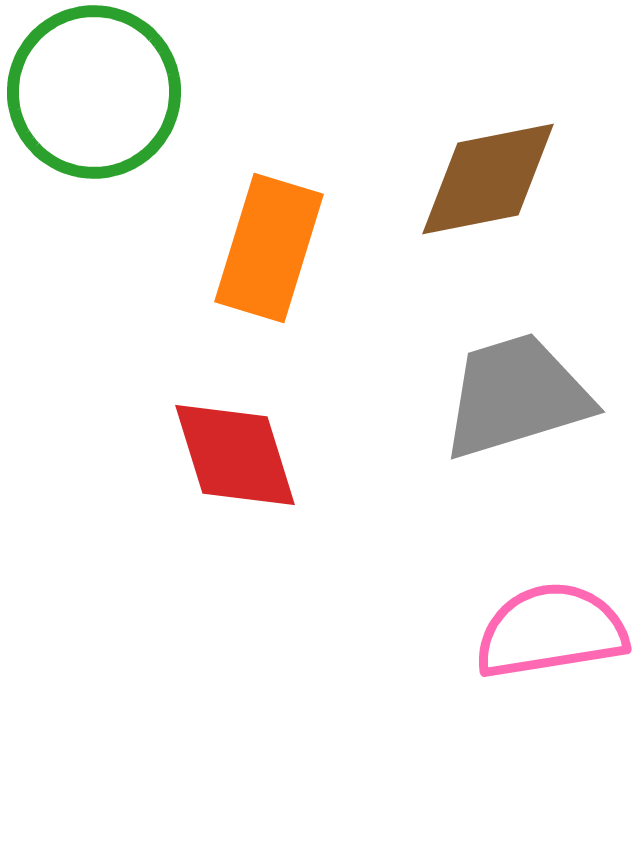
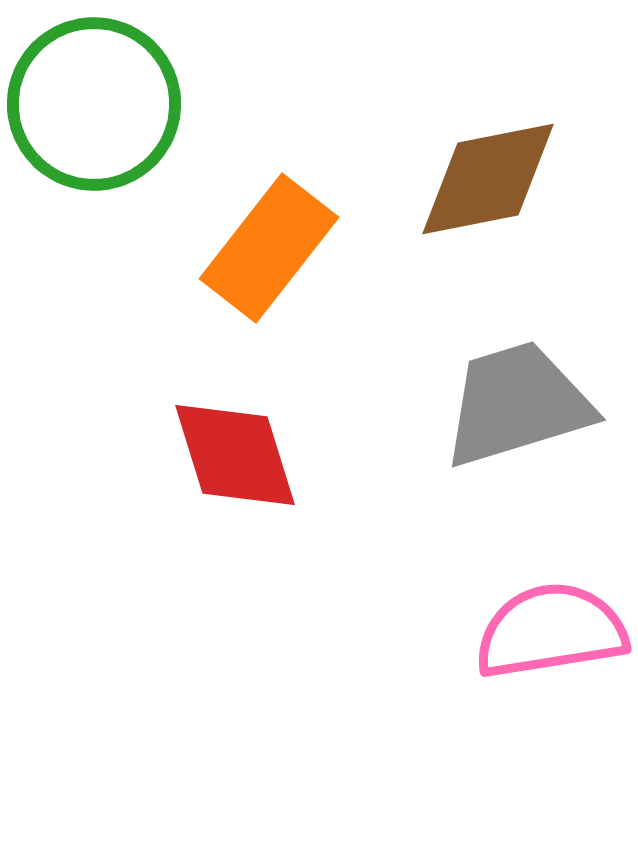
green circle: moved 12 px down
orange rectangle: rotated 21 degrees clockwise
gray trapezoid: moved 1 px right, 8 px down
